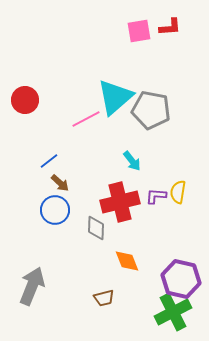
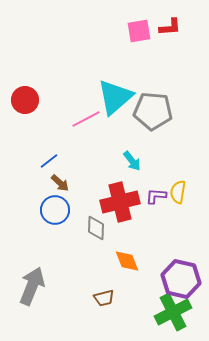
gray pentagon: moved 2 px right, 1 px down; rotated 6 degrees counterclockwise
